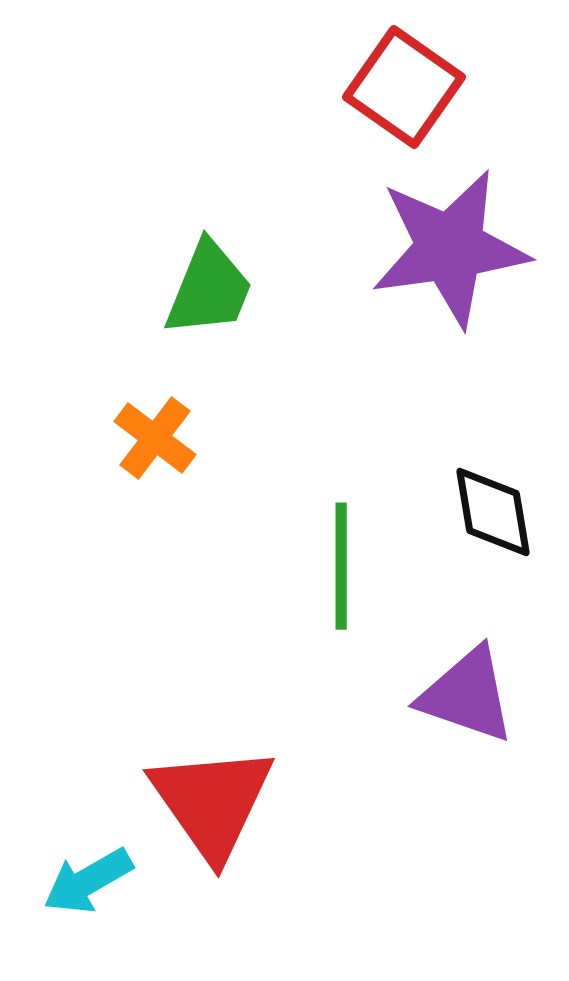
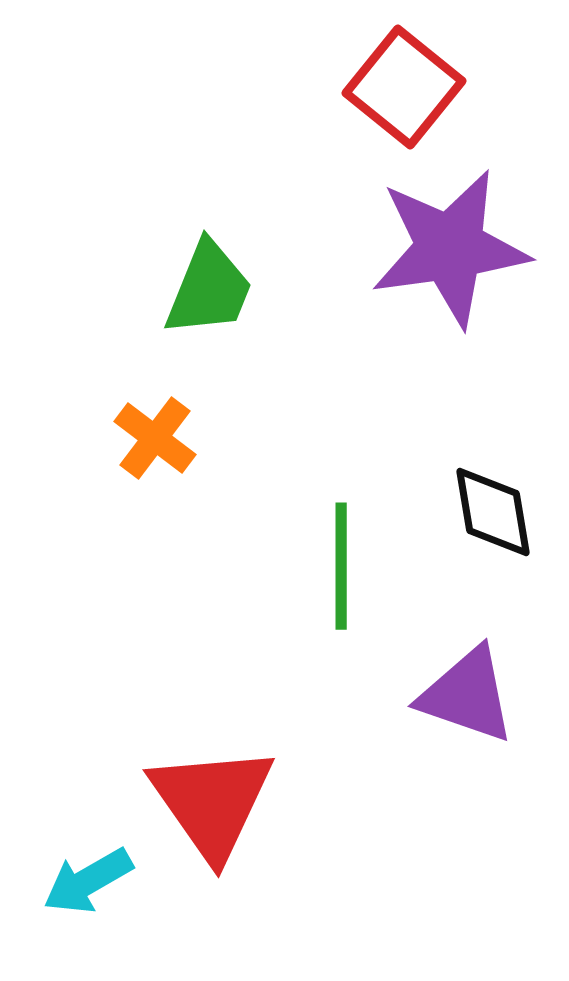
red square: rotated 4 degrees clockwise
